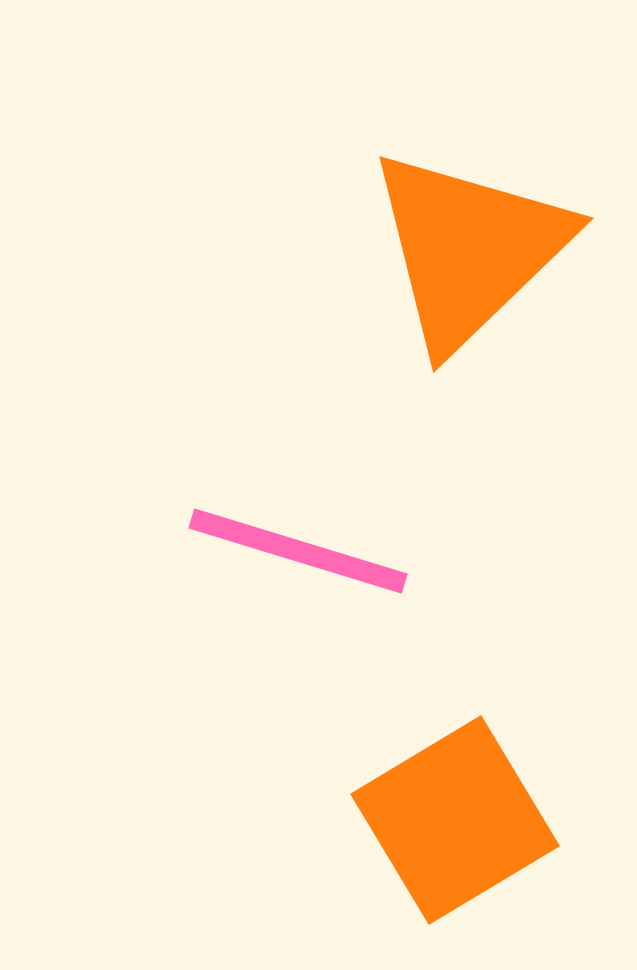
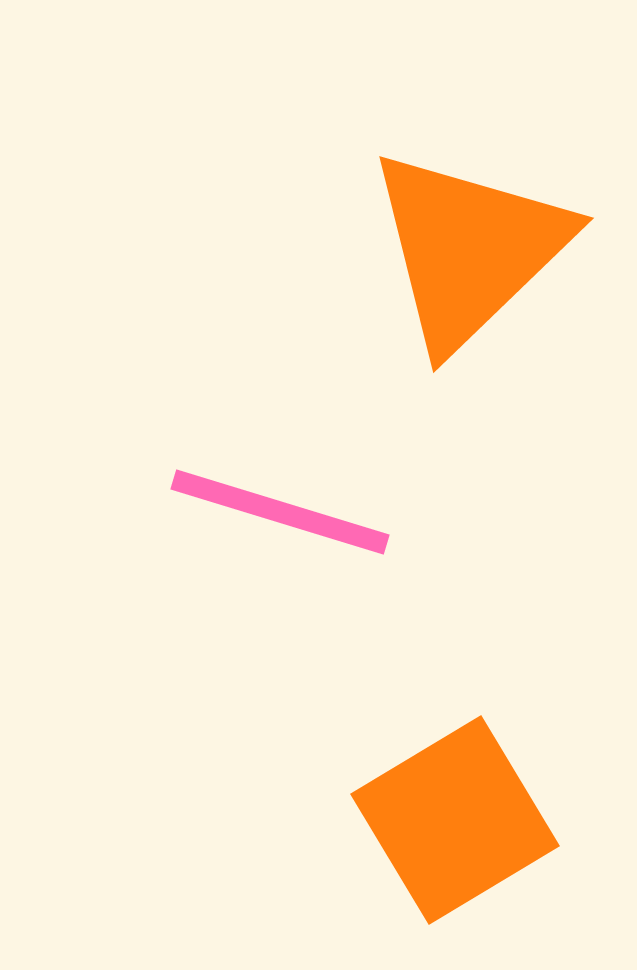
pink line: moved 18 px left, 39 px up
